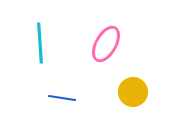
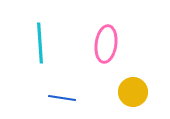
pink ellipse: rotated 21 degrees counterclockwise
